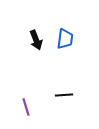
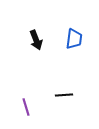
blue trapezoid: moved 9 px right
